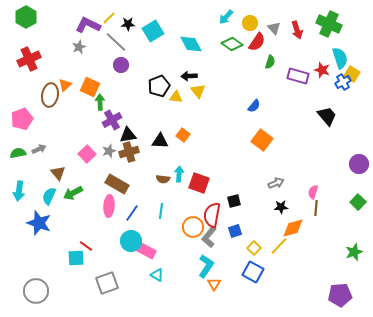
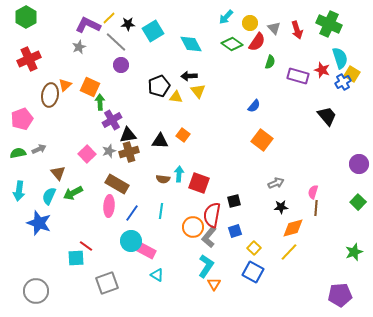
yellow line at (279, 246): moved 10 px right, 6 px down
